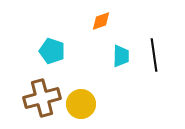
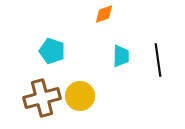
orange diamond: moved 3 px right, 7 px up
black line: moved 4 px right, 5 px down
yellow circle: moved 1 px left, 8 px up
